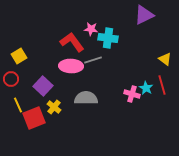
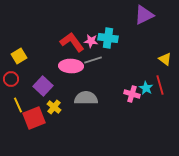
pink star: moved 12 px down
red line: moved 2 px left
